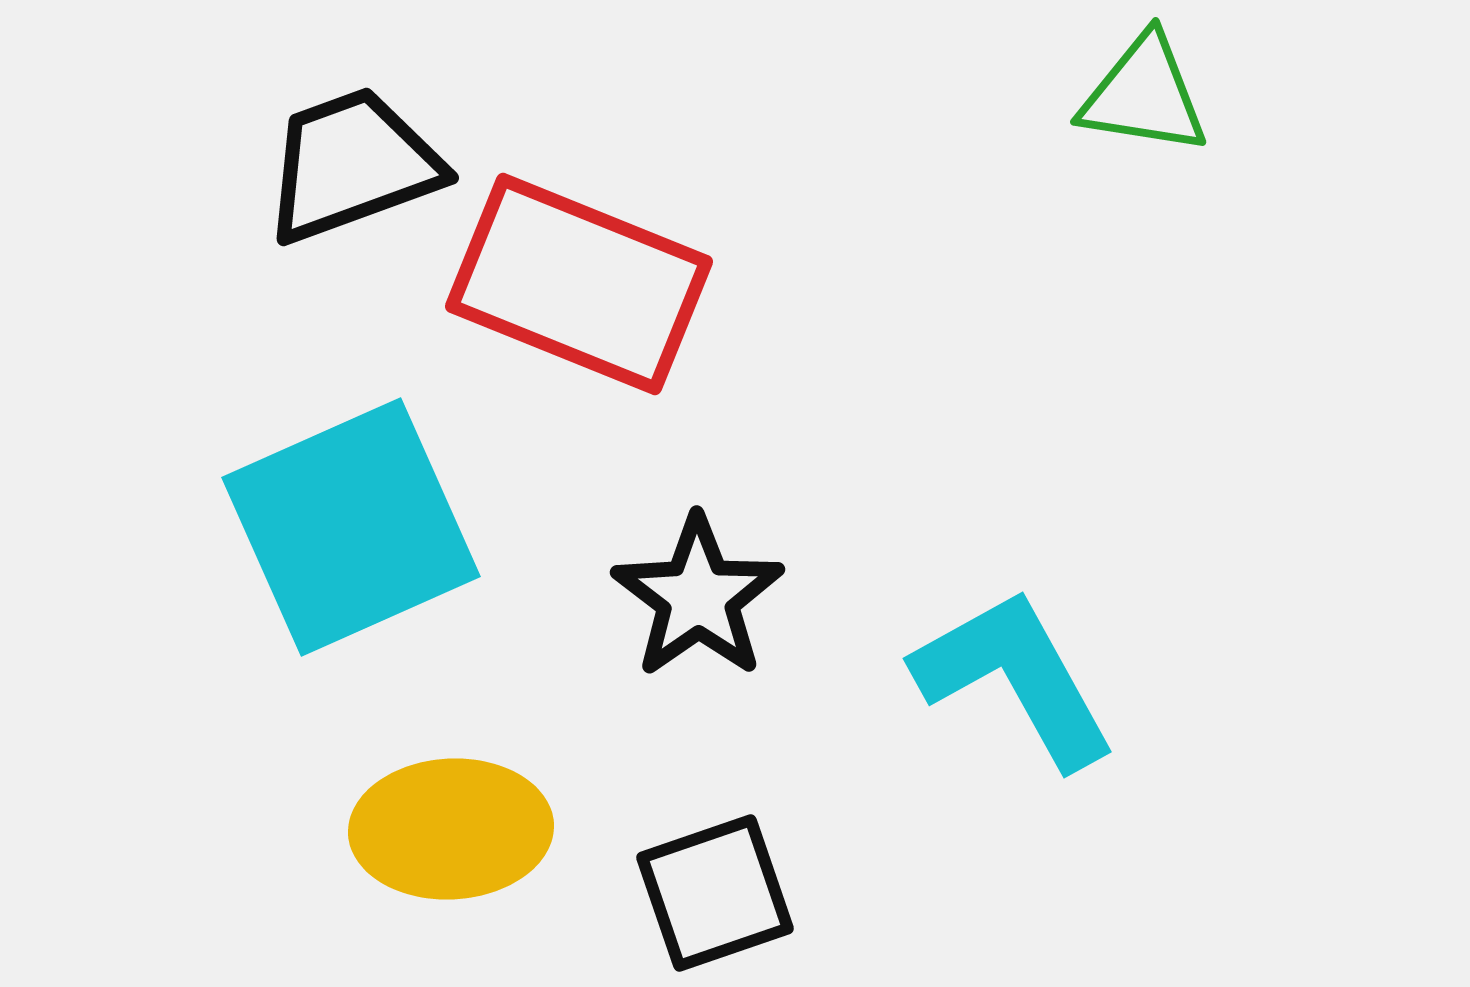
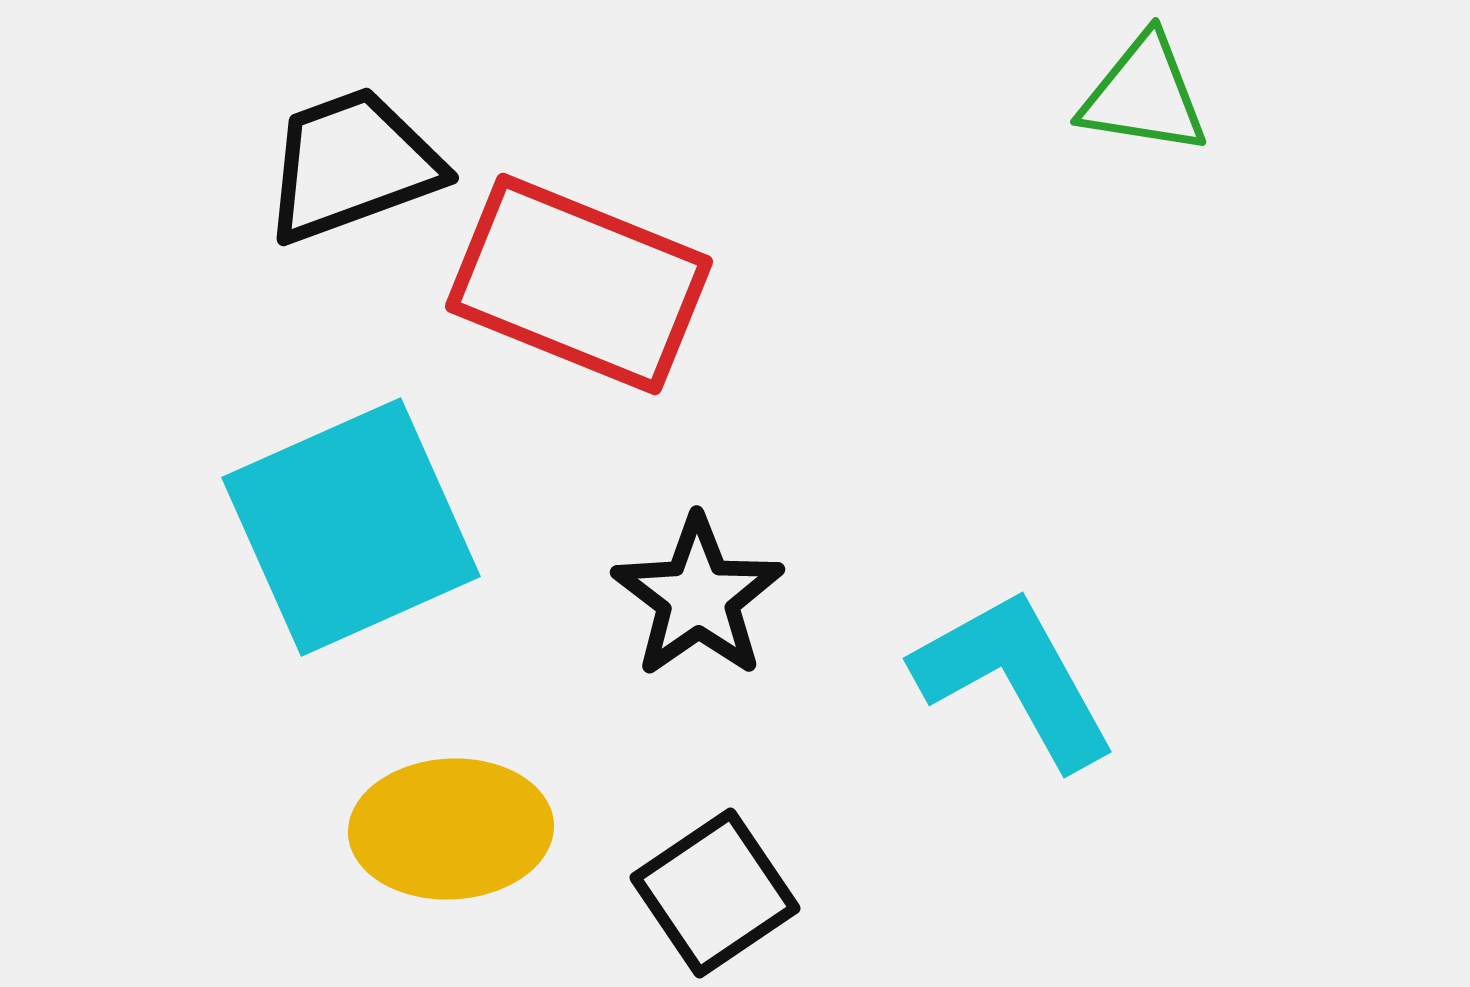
black square: rotated 15 degrees counterclockwise
